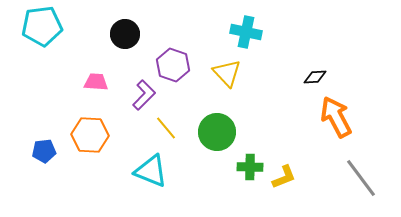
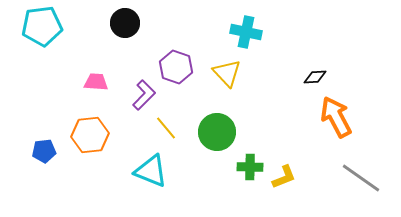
black circle: moved 11 px up
purple hexagon: moved 3 px right, 2 px down
orange hexagon: rotated 9 degrees counterclockwise
gray line: rotated 18 degrees counterclockwise
